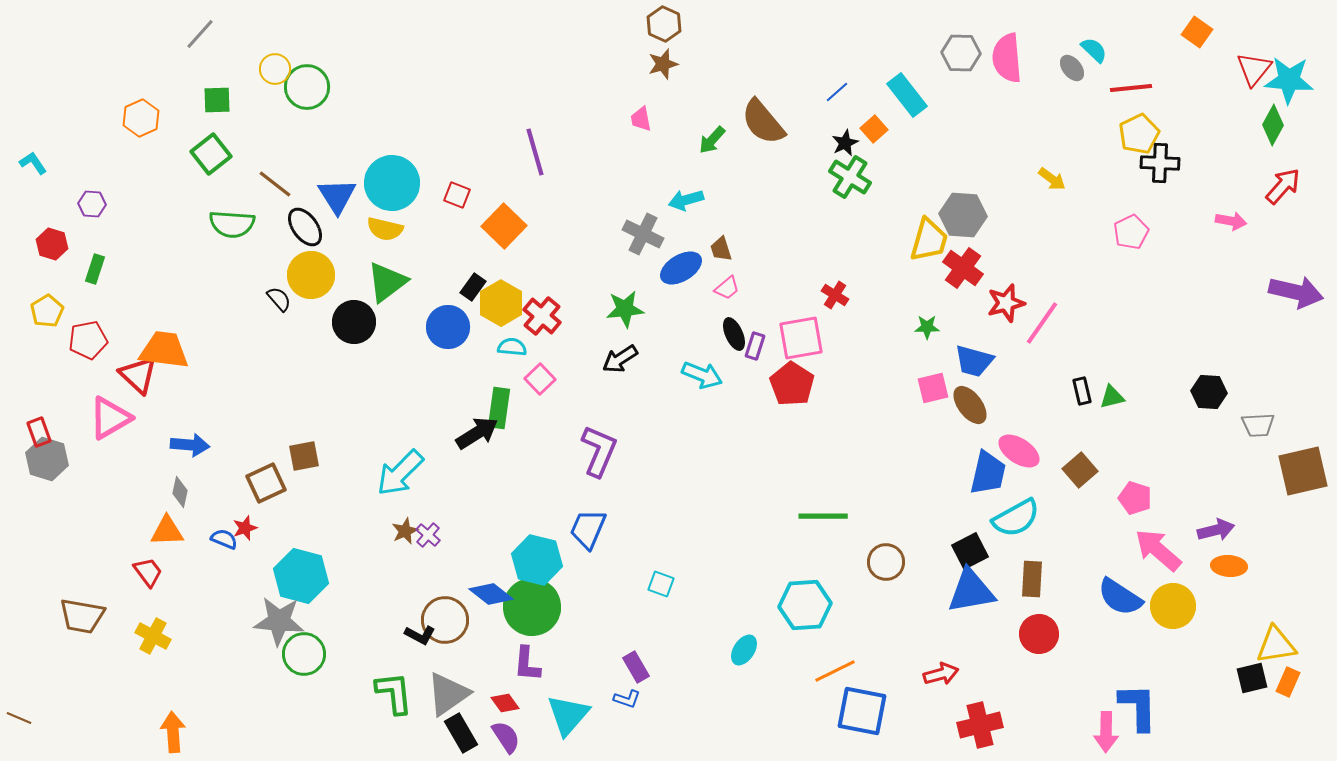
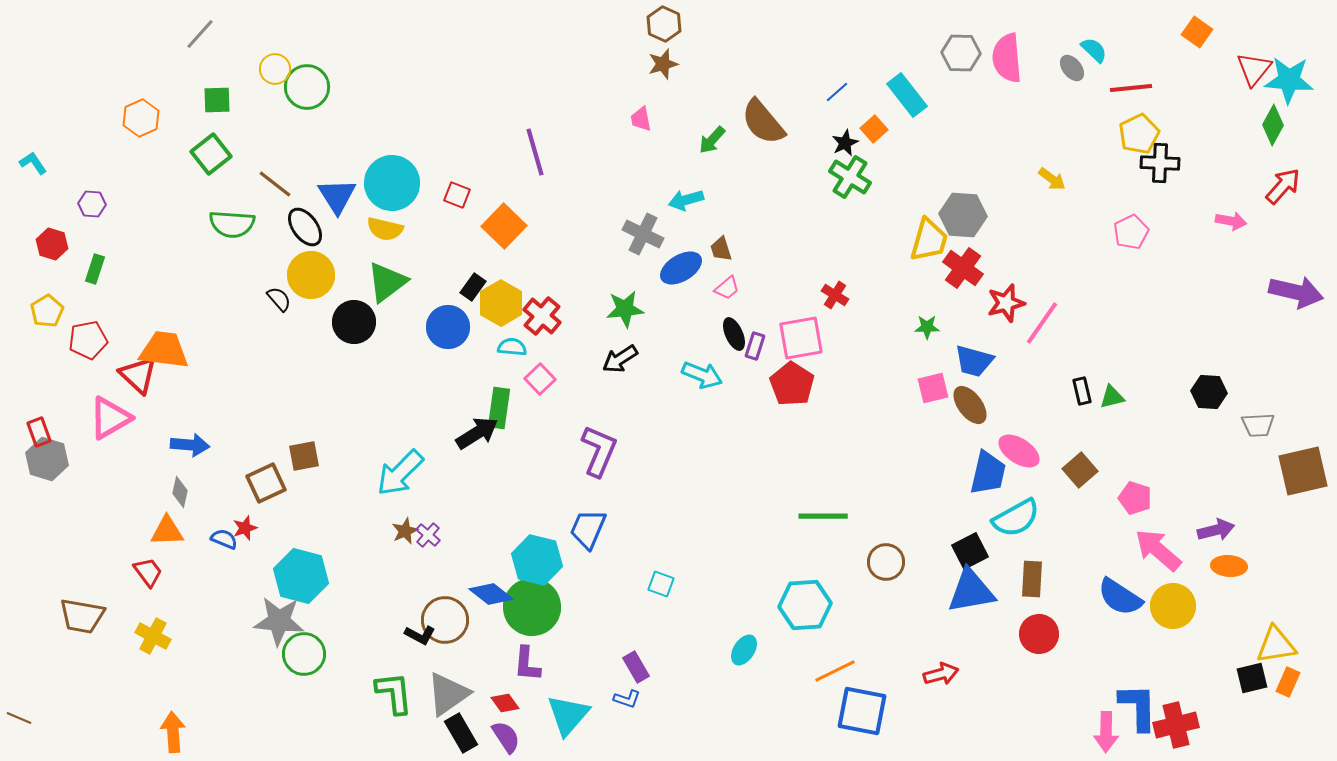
red cross at (980, 725): moved 196 px right
